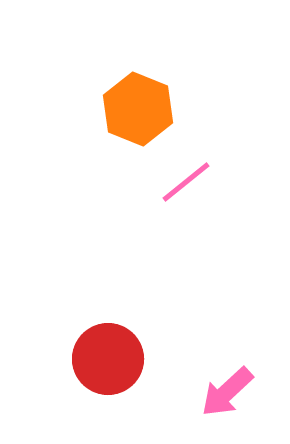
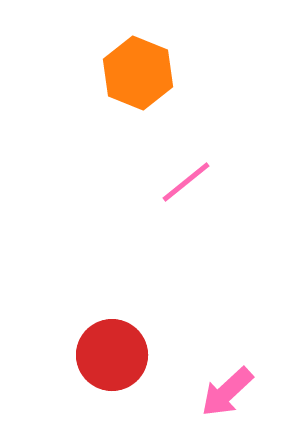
orange hexagon: moved 36 px up
red circle: moved 4 px right, 4 px up
